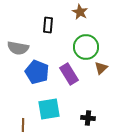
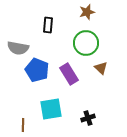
brown star: moved 7 px right; rotated 28 degrees clockwise
green circle: moved 4 px up
brown triangle: rotated 32 degrees counterclockwise
blue pentagon: moved 2 px up
cyan square: moved 2 px right
black cross: rotated 24 degrees counterclockwise
